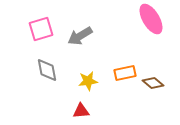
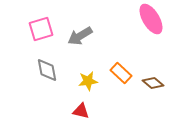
orange rectangle: moved 4 px left; rotated 55 degrees clockwise
red triangle: rotated 18 degrees clockwise
